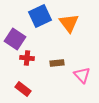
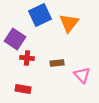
blue square: moved 1 px up
orange triangle: rotated 15 degrees clockwise
red rectangle: rotated 28 degrees counterclockwise
